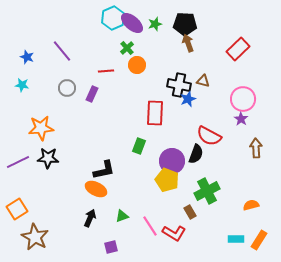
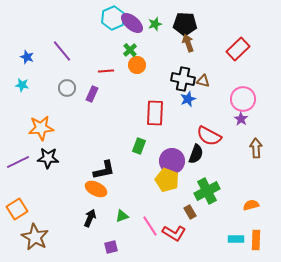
green cross at (127, 48): moved 3 px right, 2 px down
black cross at (179, 85): moved 4 px right, 6 px up
orange rectangle at (259, 240): moved 3 px left; rotated 30 degrees counterclockwise
